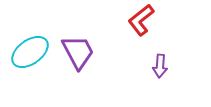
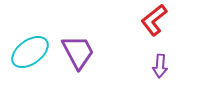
red L-shape: moved 13 px right
